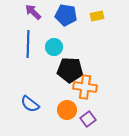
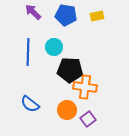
blue line: moved 8 px down
